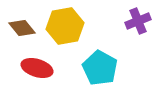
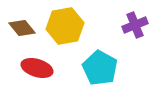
purple cross: moved 3 px left, 4 px down
